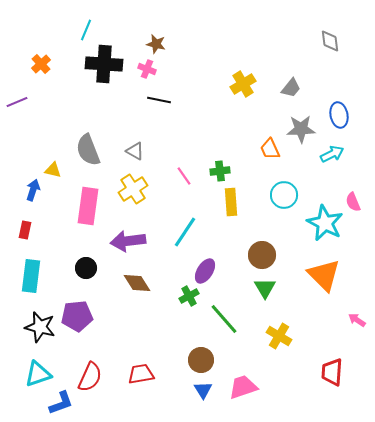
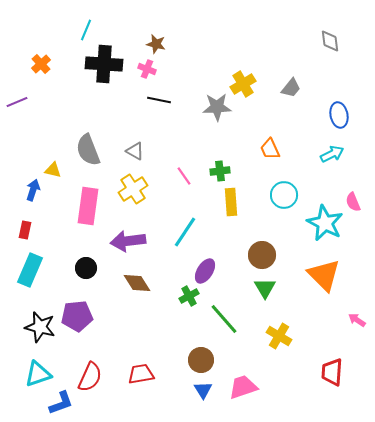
gray star at (301, 129): moved 84 px left, 22 px up
cyan rectangle at (31, 276): moved 1 px left, 6 px up; rotated 16 degrees clockwise
